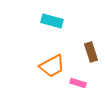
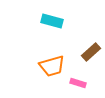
brown rectangle: rotated 66 degrees clockwise
orange trapezoid: rotated 12 degrees clockwise
